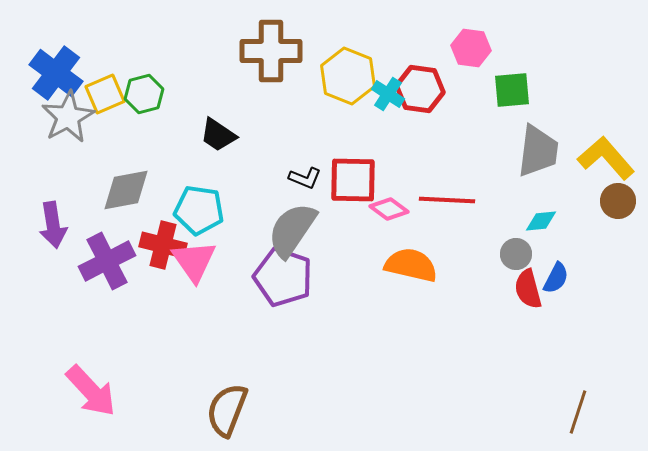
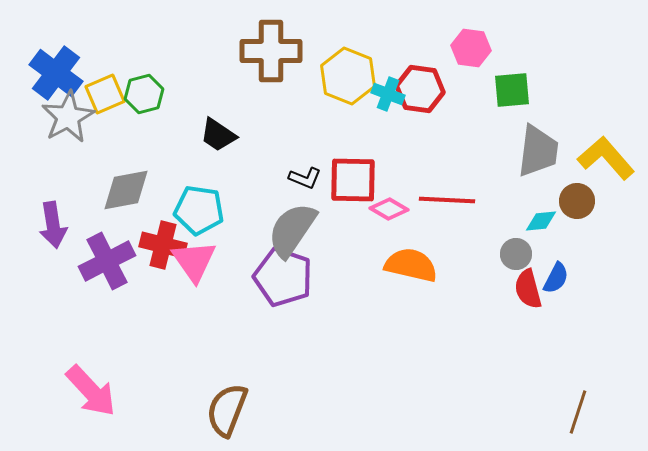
cyan cross: rotated 12 degrees counterclockwise
brown circle: moved 41 px left
pink diamond: rotated 6 degrees counterclockwise
